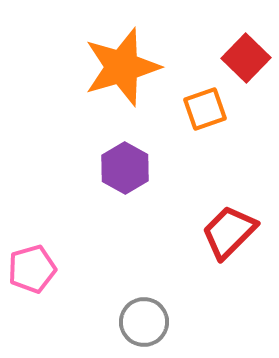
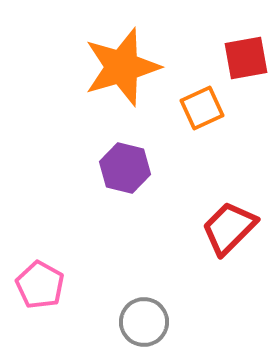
red square: rotated 36 degrees clockwise
orange square: moved 3 px left, 1 px up; rotated 6 degrees counterclockwise
purple hexagon: rotated 15 degrees counterclockwise
red trapezoid: moved 4 px up
pink pentagon: moved 8 px right, 16 px down; rotated 27 degrees counterclockwise
